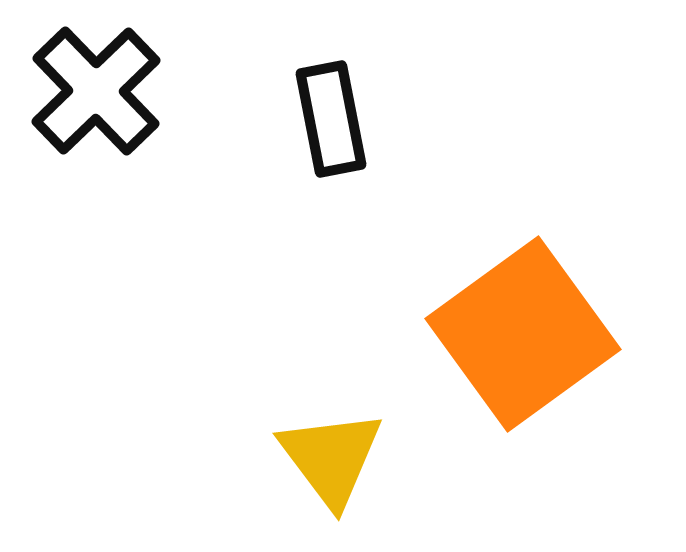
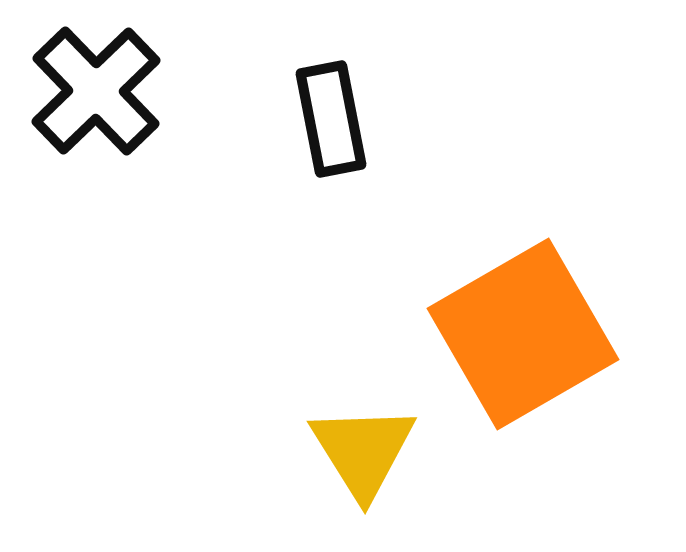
orange square: rotated 6 degrees clockwise
yellow triangle: moved 32 px right, 7 px up; rotated 5 degrees clockwise
